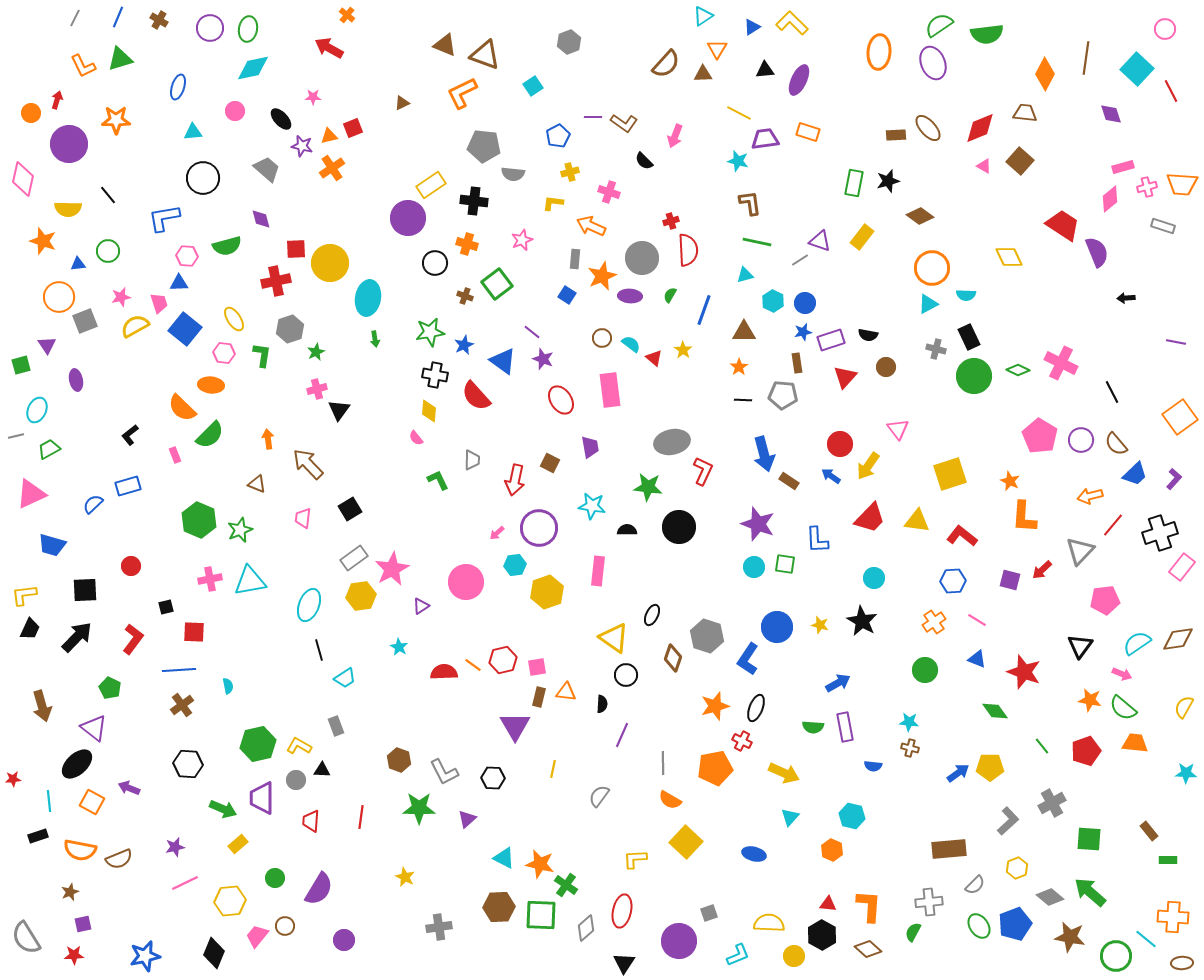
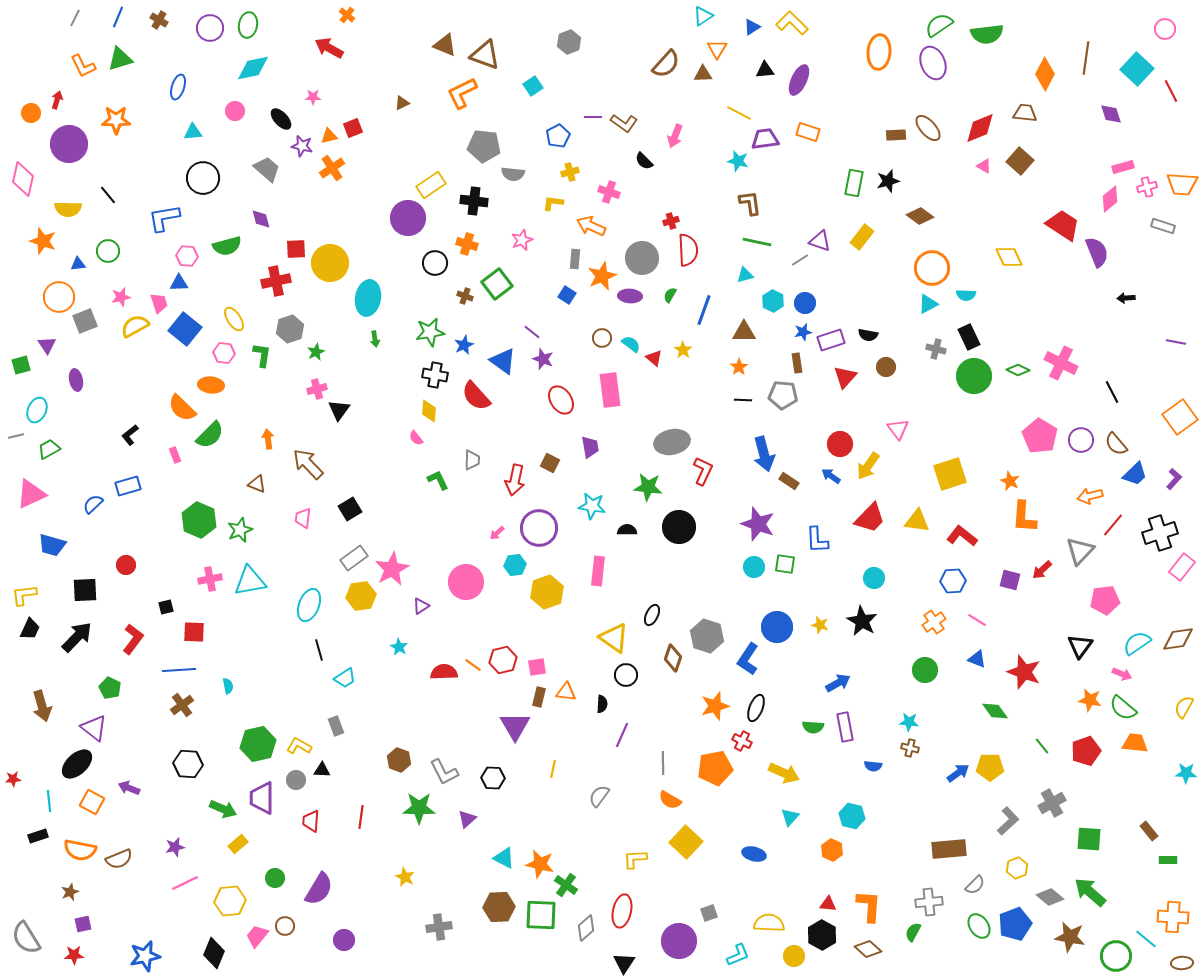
green ellipse at (248, 29): moved 4 px up
red circle at (131, 566): moved 5 px left, 1 px up
